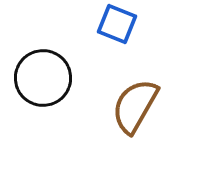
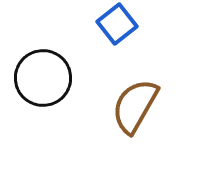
blue square: rotated 30 degrees clockwise
